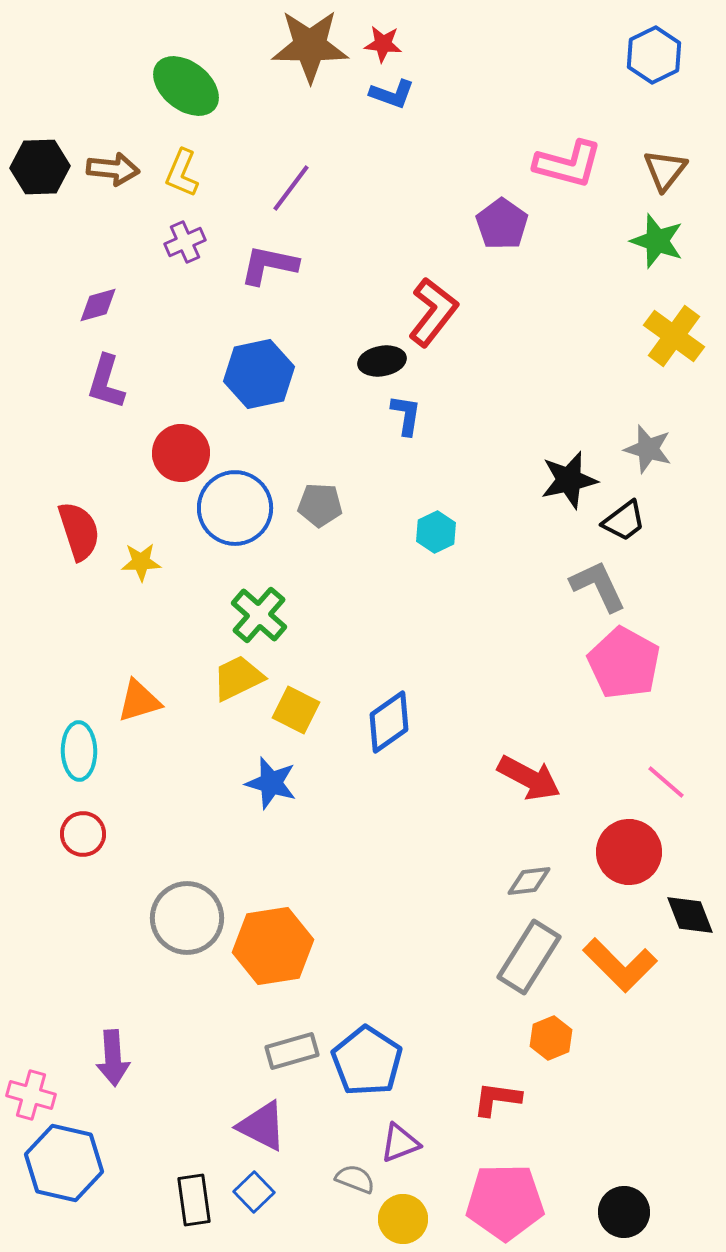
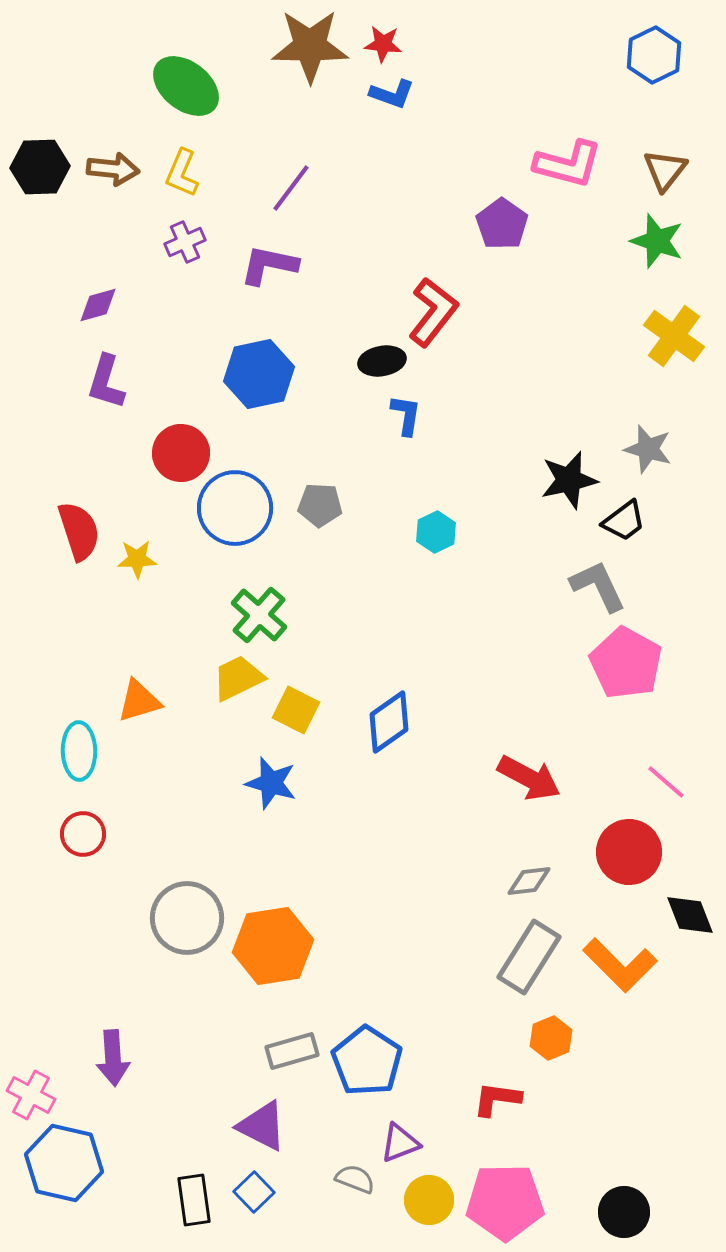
yellow star at (141, 562): moved 4 px left, 3 px up
pink pentagon at (624, 663): moved 2 px right
pink cross at (31, 1095): rotated 12 degrees clockwise
yellow circle at (403, 1219): moved 26 px right, 19 px up
